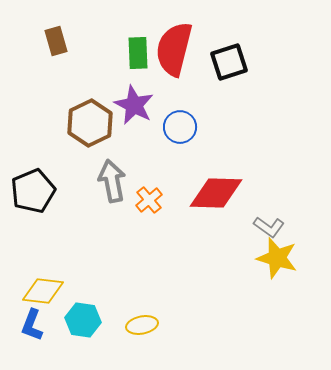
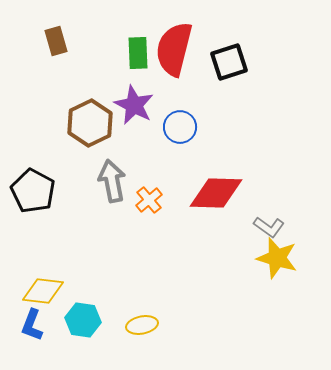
black pentagon: rotated 21 degrees counterclockwise
